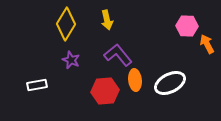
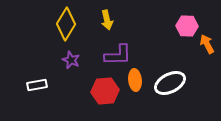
purple L-shape: rotated 128 degrees clockwise
